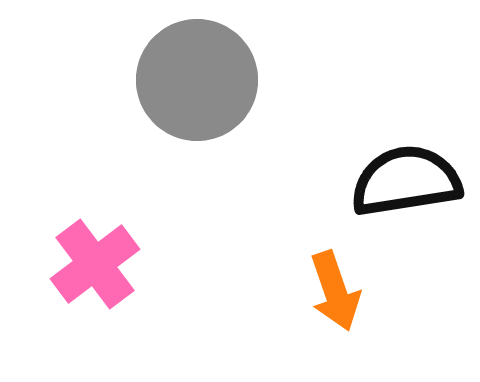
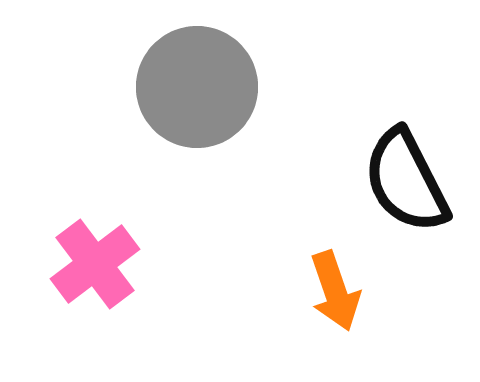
gray circle: moved 7 px down
black semicircle: rotated 108 degrees counterclockwise
